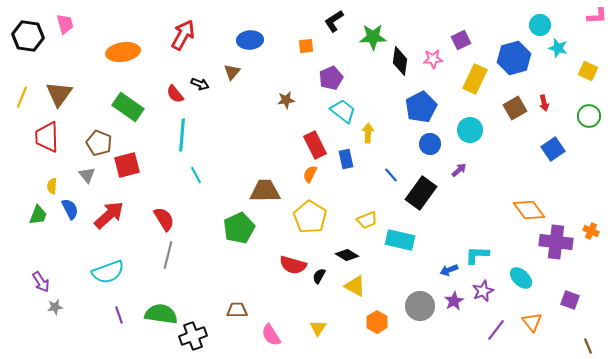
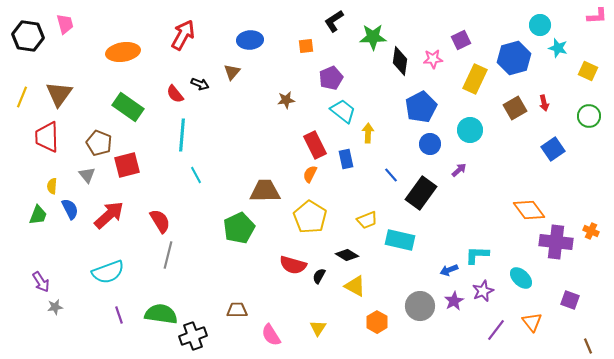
red semicircle at (164, 219): moved 4 px left, 2 px down
